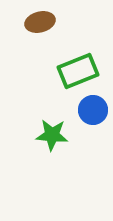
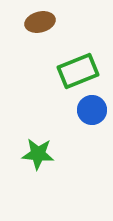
blue circle: moved 1 px left
green star: moved 14 px left, 19 px down
